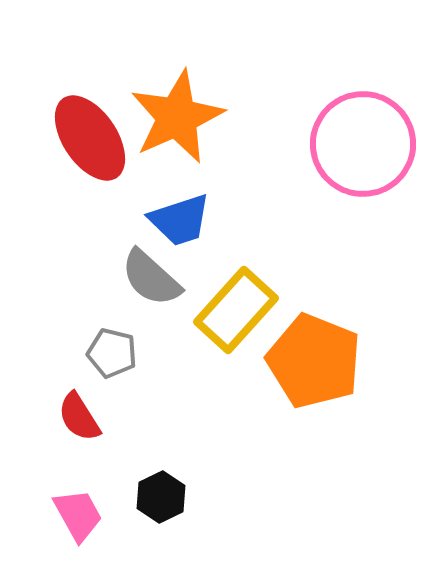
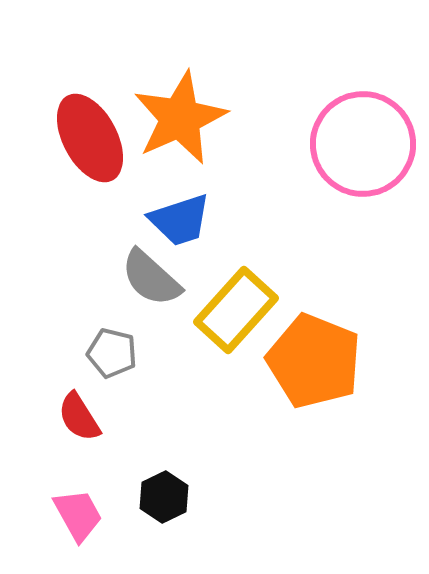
orange star: moved 3 px right, 1 px down
red ellipse: rotated 6 degrees clockwise
black hexagon: moved 3 px right
